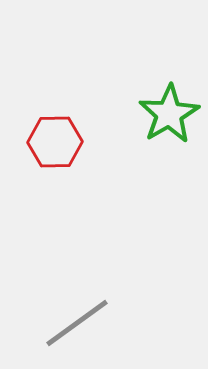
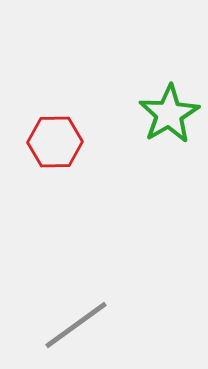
gray line: moved 1 px left, 2 px down
